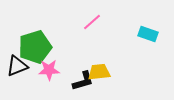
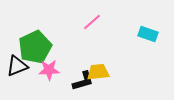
green pentagon: rotated 8 degrees counterclockwise
yellow trapezoid: moved 1 px left
